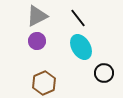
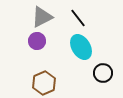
gray triangle: moved 5 px right, 1 px down
black circle: moved 1 px left
